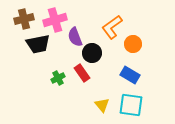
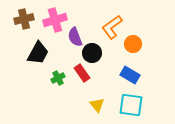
black trapezoid: moved 9 px down; rotated 50 degrees counterclockwise
yellow triangle: moved 5 px left
